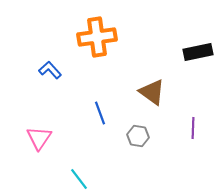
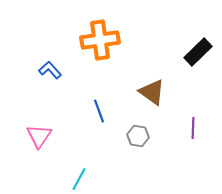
orange cross: moved 3 px right, 3 px down
black rectangle: rotated 32 degrees counterclockwise
blue line: moved 1 px left, 2 px up
pink triangle: moved 2 px up
cyan line: rotated 65 degrees clockwise
